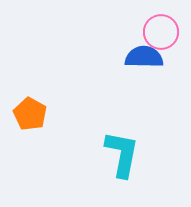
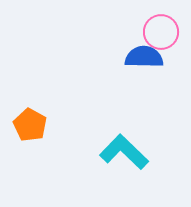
orange pentagon: moved 11 px down
cyan L-shape: moved 2 px right, 2 px up; rotated 57 degrees counterclockwise
